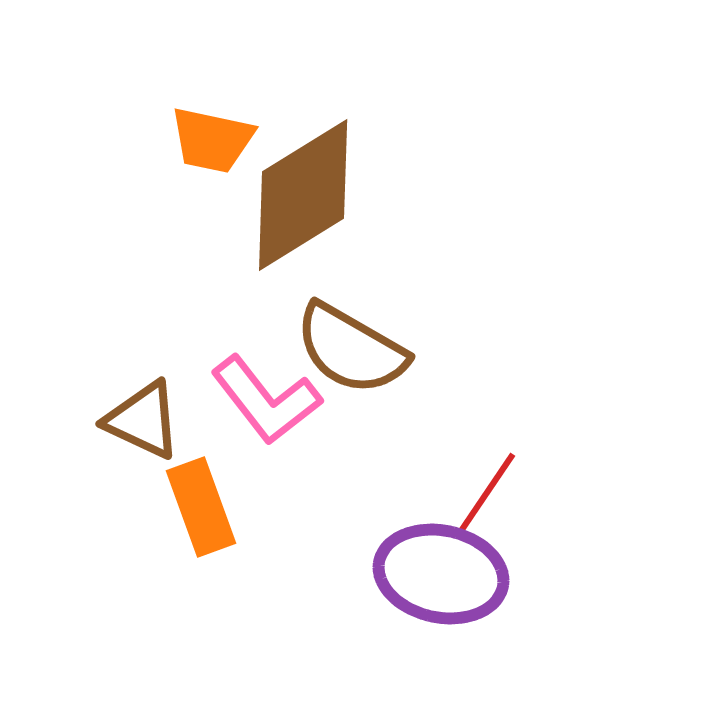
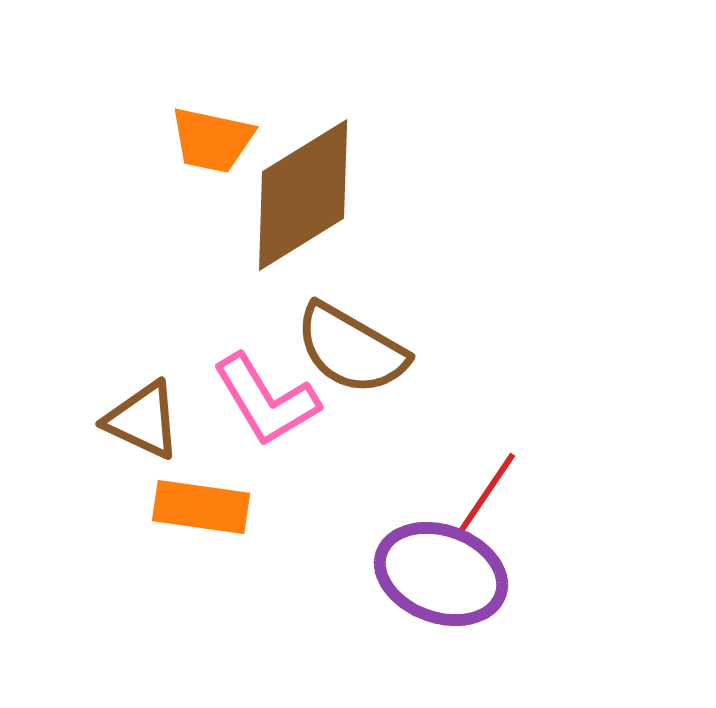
pink L-shape: rotated 7 degrees clockwise
orange rectangle: rotated 62 degrees counterclockwise
purple ellipse: rotated 8 degrees clockwise
